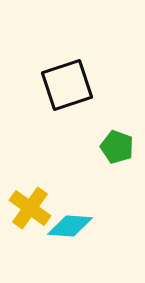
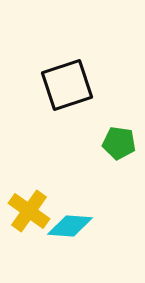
green pentagon: moved 2 px right, 4 px up; rotated 12 degrees counterclockwise
yellow cross: moved 1 px left, 3 px down
